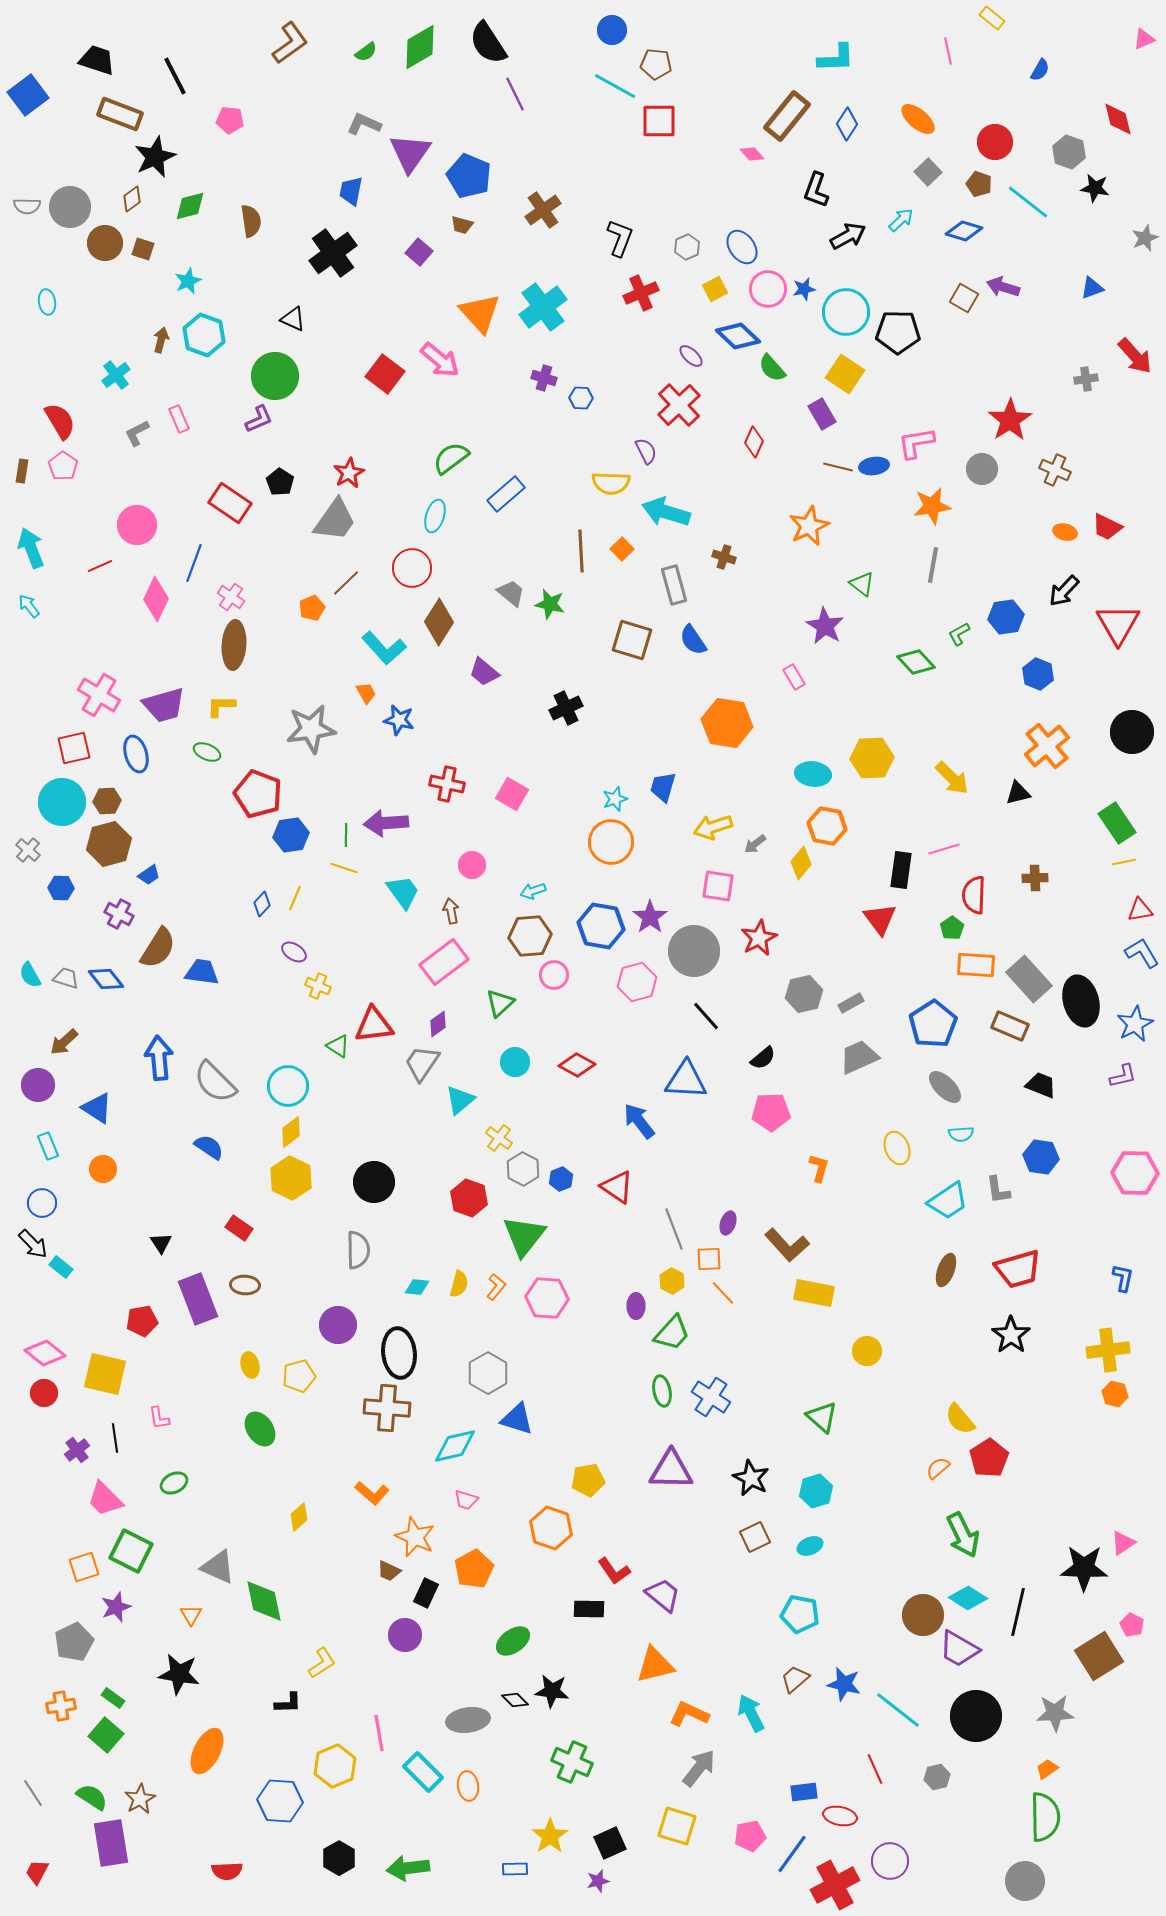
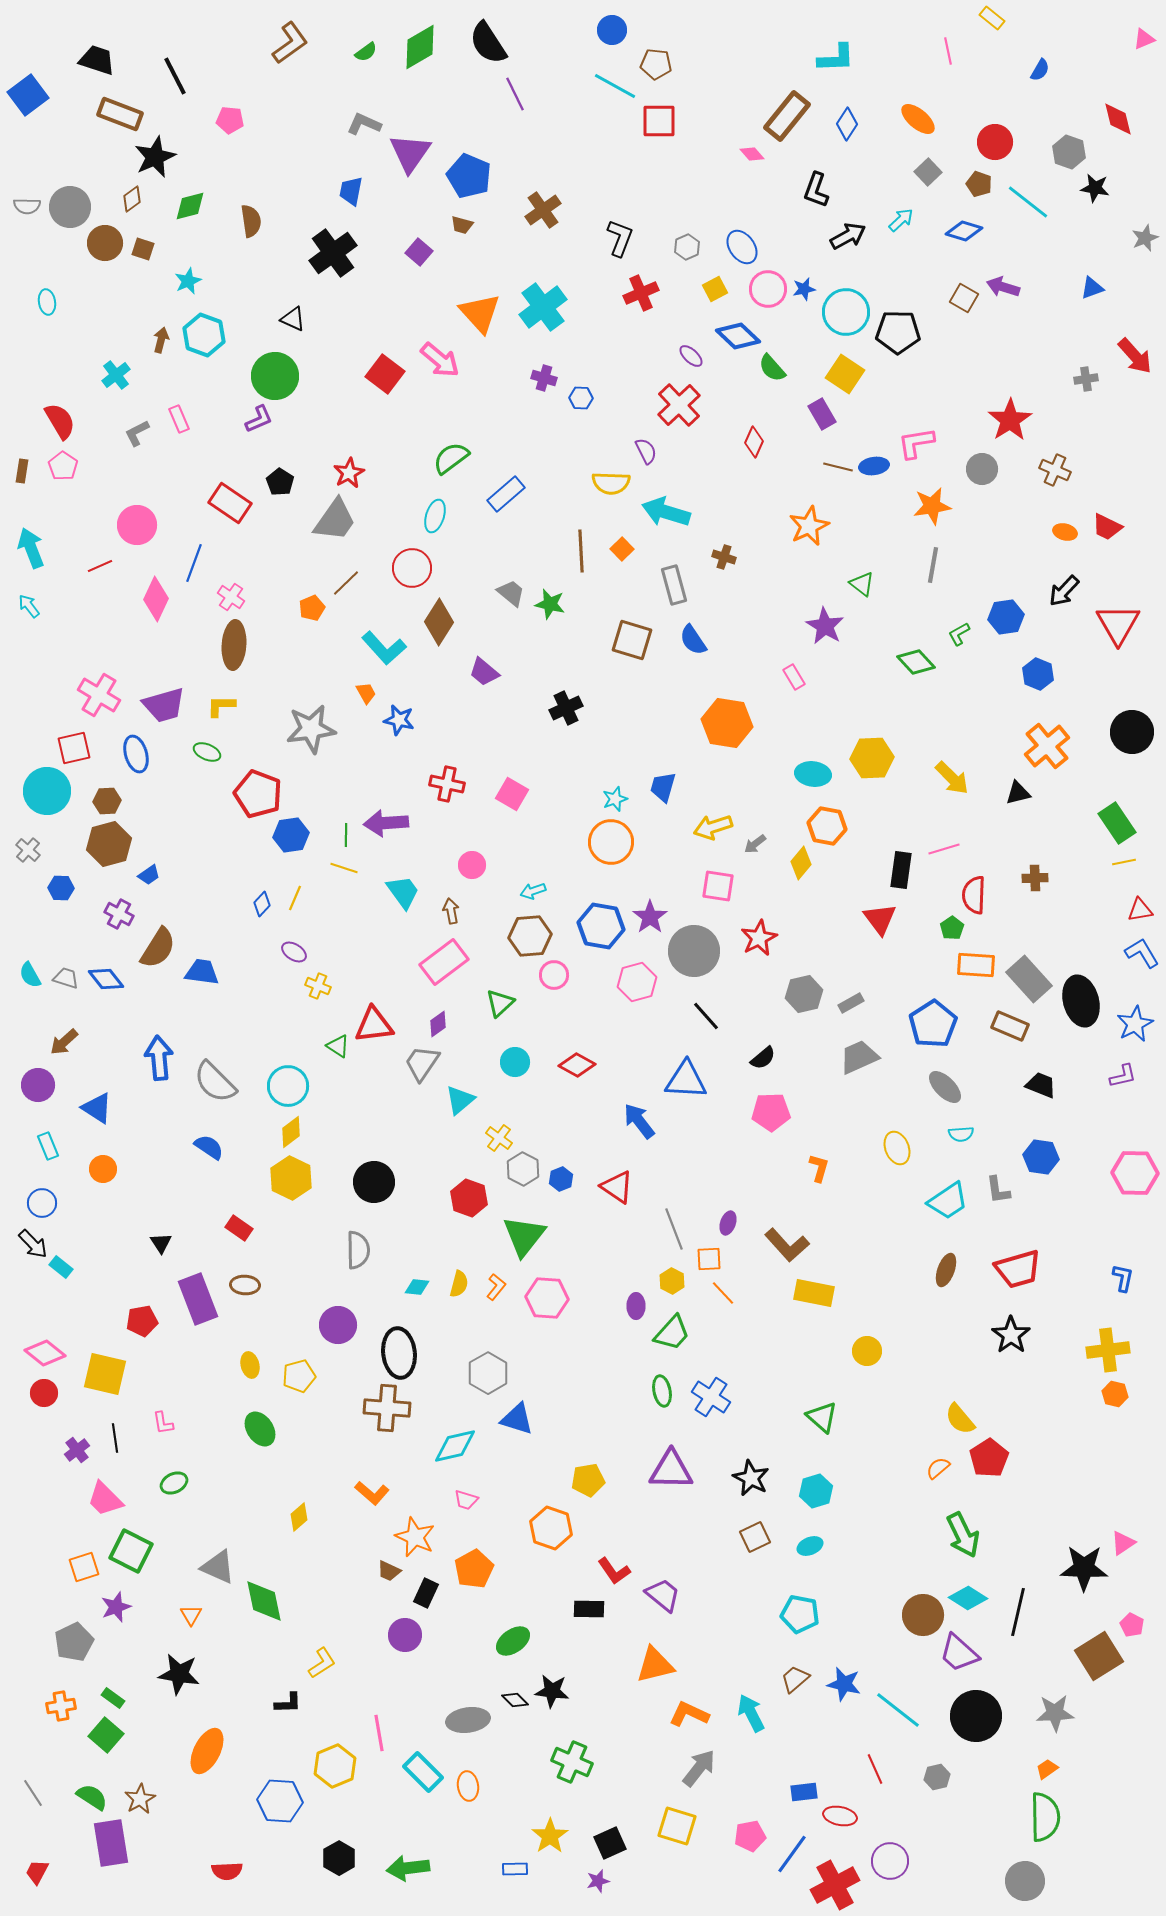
cyan circle at (62, 802): moved 15 px left, 11 px up
pink L-shape at (159, 1418): moved 4 px right, 5 px down
purple trapezoid at (959, 1649): moved 4 px down; rotated 12 degrees clockwise
